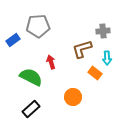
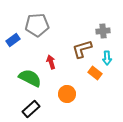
gray pentagon: moved 1 px left, 1 px up
green semicircle: moved 1 px left, 1 px down
orange circle: moved 6 px left, 3 px up
